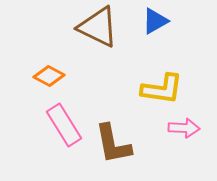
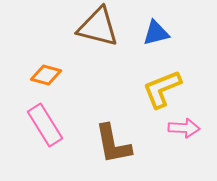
blue triangle: moved 1 px right, 12 px down; rotated 16 degrees clockwise
brown triangle: rotated 12 degrees counterclockwise
orange diamond: moved 3 px left, 1 px up; rotated 12 degrees counterclockwise
yellow L-shape: rotated 150 degrees clockwise
pink rectangle: moved 19 px left
